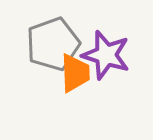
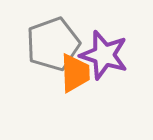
purple star: moved 2 px left
